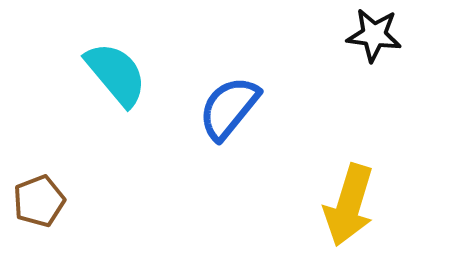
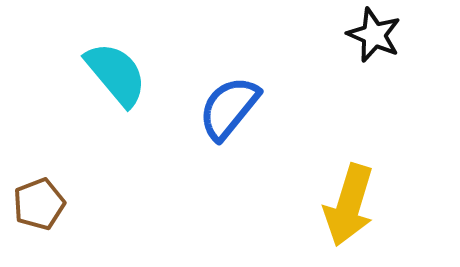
black star: rotated 16 degrees clockwise
brown pentagon: moved 3 px down
